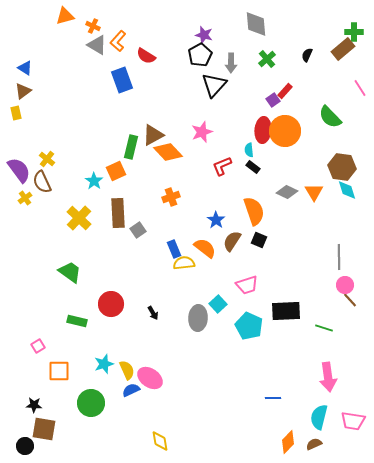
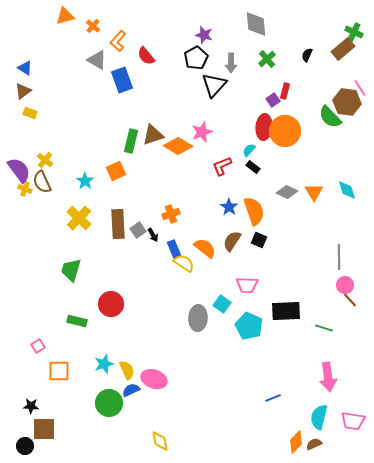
orange cross at (93, 26): rotated 16 degrees clockwise
green cross at (354, 32): rotated 24 degrees clockwise
gray triangle at (97, 45): moved 15 px down
black pentagon at (200, 55): moved 4 px left, 3 px down
red semicircle at (146, 56): rotated 18 degrees clockwise
red rectangle at (285, 91): rotated 28 degrees counterclockwise
yellow rectangle at (16, 113): moved 14 px right; rotated 56 degrees counterclockwise
red ellipse at (263, 130): moved 1 px right, 3 px up
brown triangle at (153, 135): rotated 10 degrees clockwise
green rectangle at (131, 147): moved 6 px up
cyan semicircle at (249, 150): rotated 48 degrees clockwise
orange diamond at (168, 152): moved 10 px right, 6 px up; rotated 16 degrees counterclockwise
yellow cross at (47, 159): moved 2 px left, 1 px down
brown hexagon at (342, 167): moved 5 px right, 65 px up
cyan star at (94, 181): moved 9 px left
orange cross at (171, 197): moved 17 px down
yellow cross at (25, 198): moved 9 px up; rotated 32 degrees counterclockwise
brown rectangle at (118, 213): moved 11 px down
blue star at (216, 220): moved 13 px right, 13 px up
yellow semicircle at (184, 263): rotated 40 degrees clockwise
green trapezoid at (70, 272): moved 1 px right, 2 px up; rotated 110 degrees counterclockwise
pink trapezoid at (247, 285): rotated 20 degrees clockwise
cyan square at (218, 304): moved 4 px right; rotated 12 degrees counterclockwise
black arrow at (153, 313): moved 78 px up
pink ellipse at (150, 378): moved 4 px right, 1 px down; rotated 15 degrees counterclockwise
blue line at (273, 398): rotated 21 degrees counterclockwise
green circle at (91, 403): moved 18 px right
black star at (34, 405): moved 3 px left, 1 px down
brown square at (44, 429): rotated 10 degrees counterclockwise
orange diamond at (288, 442): moved 8 px right
